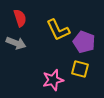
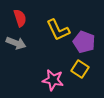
yellow square: rotated 18 degrees clockwise
pink star: rotated 25 degrees clockwise
